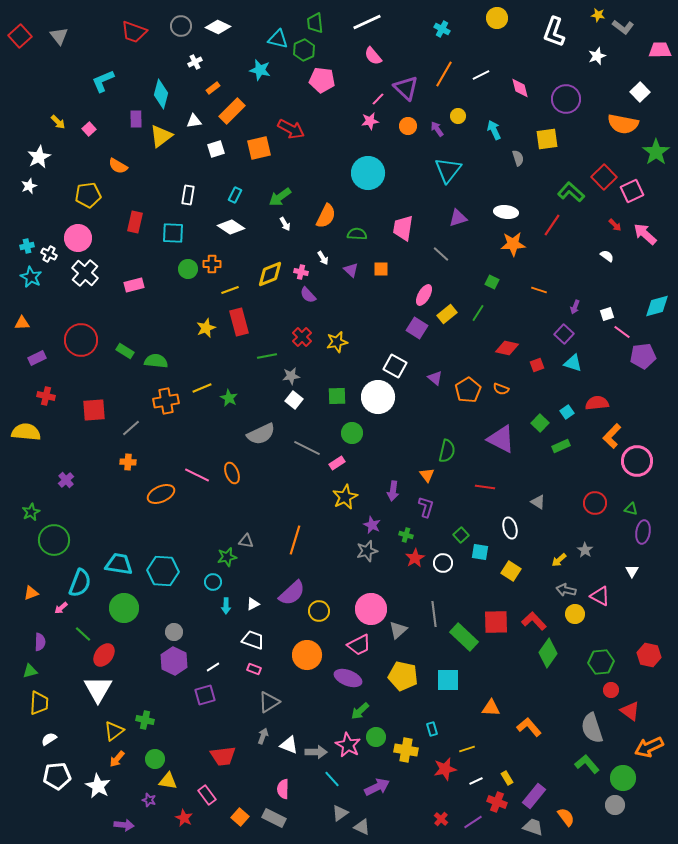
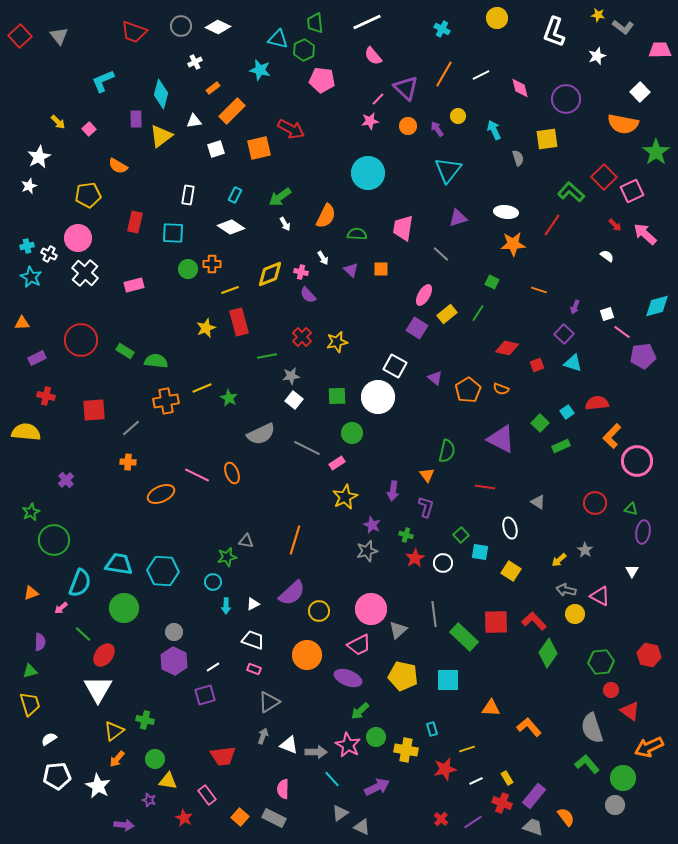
yellow trapezoid at (39, 703): moved 9 px left, 1 px down; rotated 20 degrees counterclockwise
red cross at (497, 802): moved 5 px right, 1 px down
